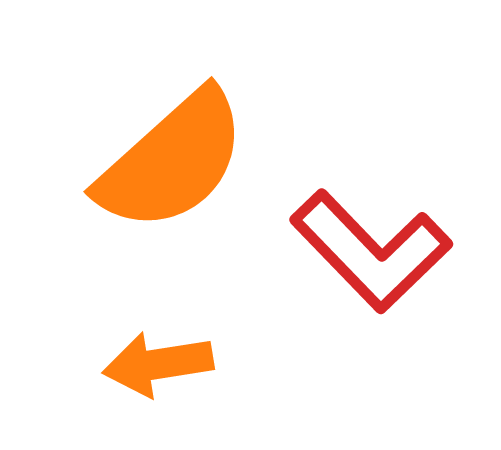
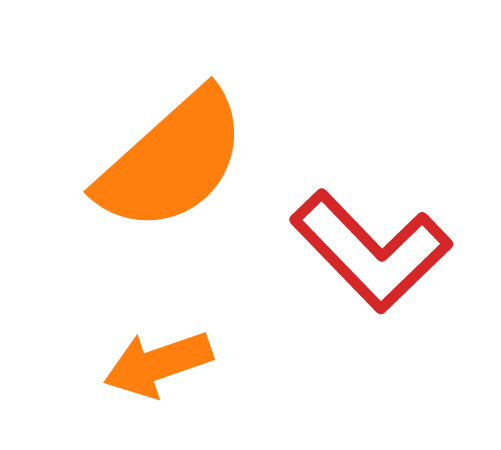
orange arrow: rotated 10 degrees counterclockwise
